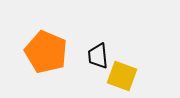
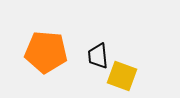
orange pentagon: rotated 18 degrees counterclockwise
